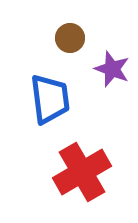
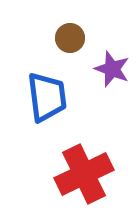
blue trapezoid: moved 3 px left, 2 px up
red cross: moved 2 px right, 2 px down; rotated 4 degrees clockwise
